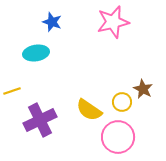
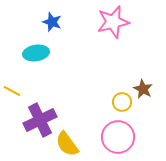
yellow line: rotated 48 degrees clockwise
yellow semicircle: moved 22 px left, 34 px down; rotated 20 degrees clockwise
